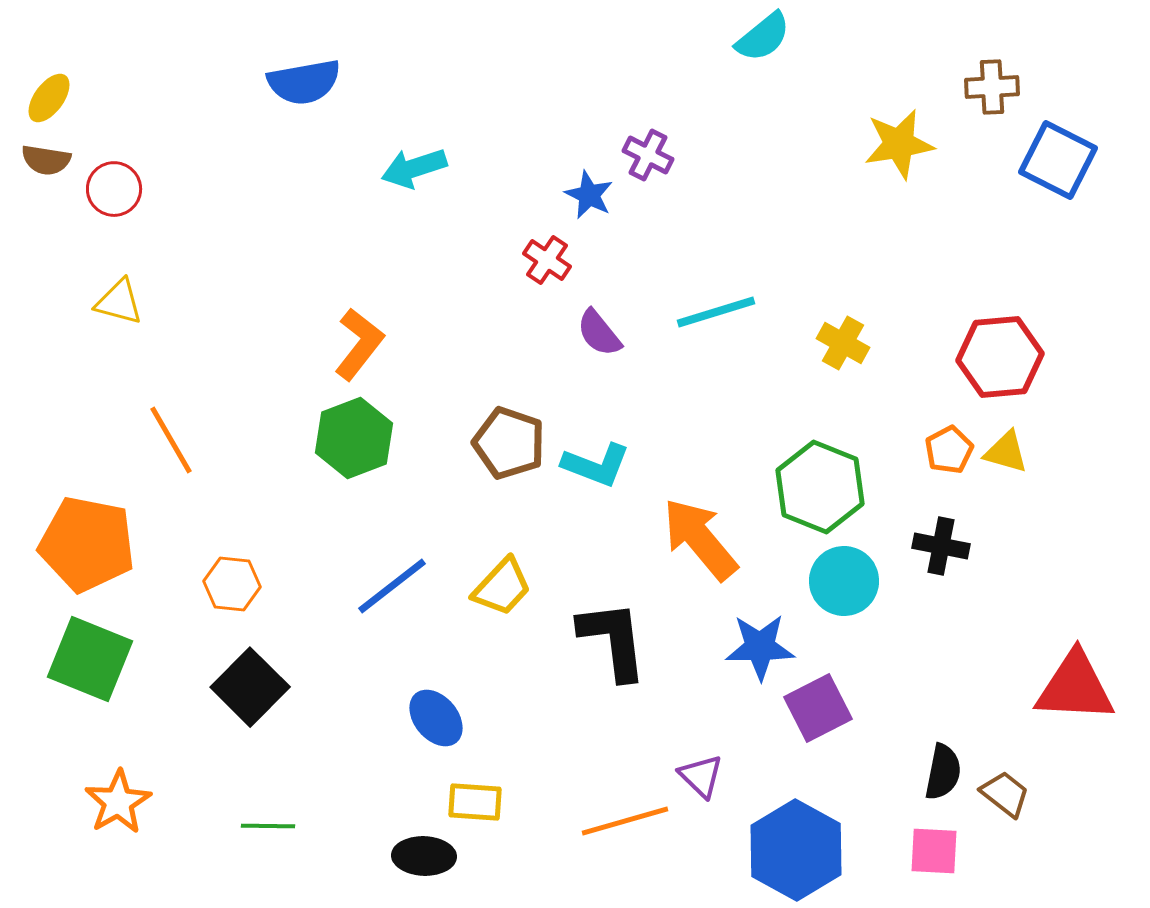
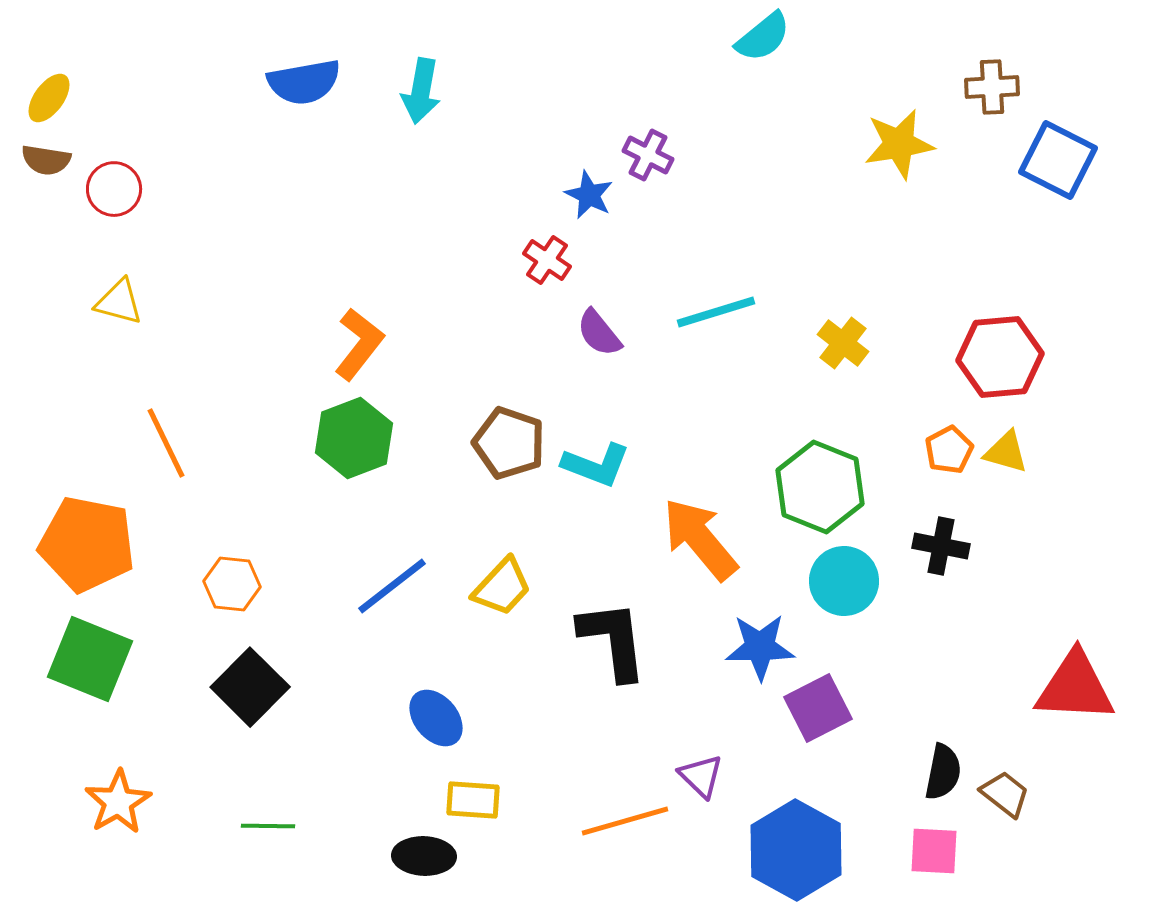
cyan arrow at (414, 168): moved 7 px right, 77 px up; rotated 62 degrees counterclockwise
yellow cross at (843, 343): rotated 9 degrees clockwise
orange line at (171, 440): moved 5 px left, 3 px down; rotated 4 degrees clockwise
yellow rectangle at (475, 802): moved 2 px left, 2 px up
